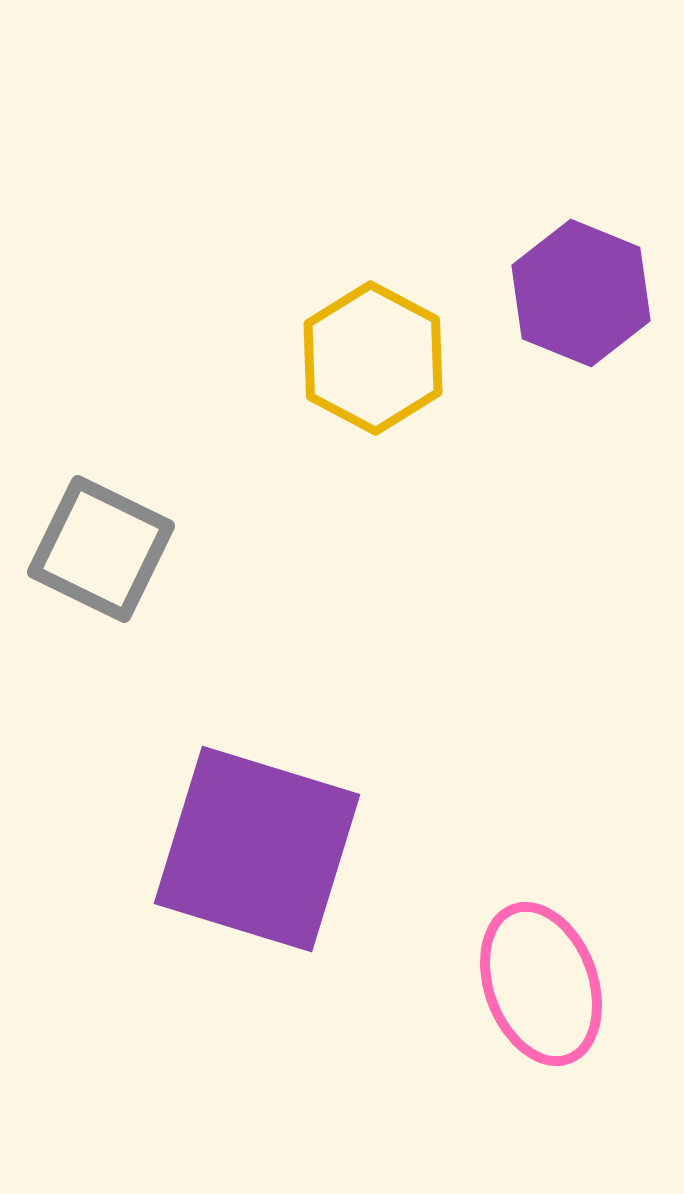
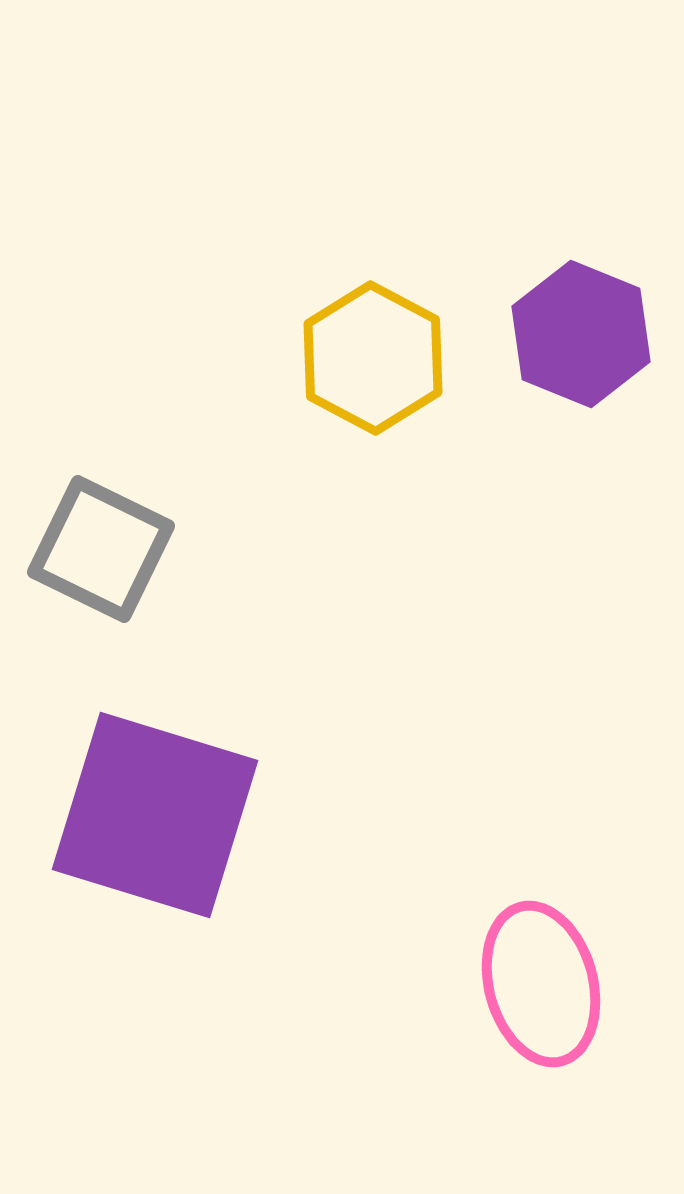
purple hexagon: moved 41 px down
purple square: moved 102 px left, 34 px up
pink ellipse: rotated 5 degrees clockwise
